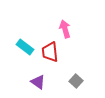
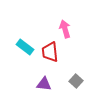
purple triangle: moved 6 px right, 2 px down; rotated 28 degrees counterclockwise
